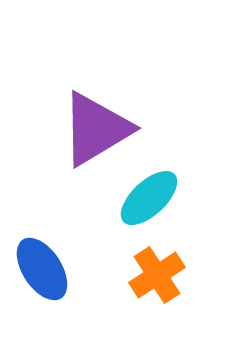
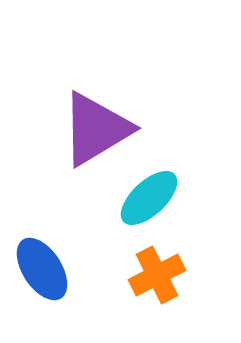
orange cross: rotated 6 degrees clockwise
